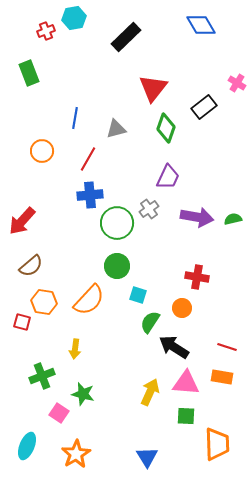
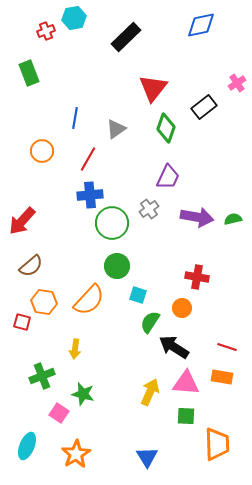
blue diamond at (201, 25): rotated 72 degrees counterclockwise
pink cross at (237, 83): rotated 24 degrees clockwise
gray triangle at (116, 129): rotated 20 degrees counterclockwise
green circle at (117, 223): moved 5 px left
